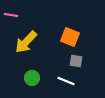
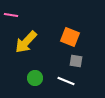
green circle: moved 3 px right
